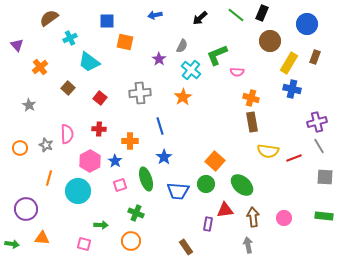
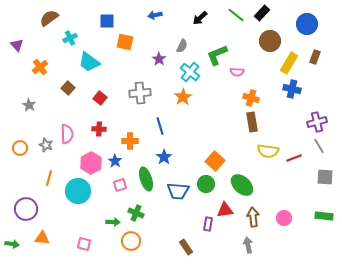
black rectangle at (262, 13): rotated 21 degrees clockwise
cyan cross at (191, 70): moved 1 px left, 2 px down
pink hexagon at (90, 161): moved 1 px right, 2 px down
green arrow at (101, 225): moved 12 px right, 3 px up
